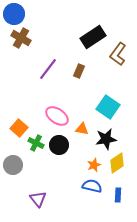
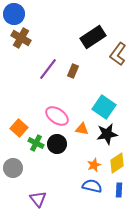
brown rectangle: moved 6 px left
cyan square: moved 4 px left
black star: moved 1 px right, 5 px up
black circle: moved 2 px left, 1 px up
gray circle: moved 3 px down
blue rectangle: moved 1 px right, 5 px up
